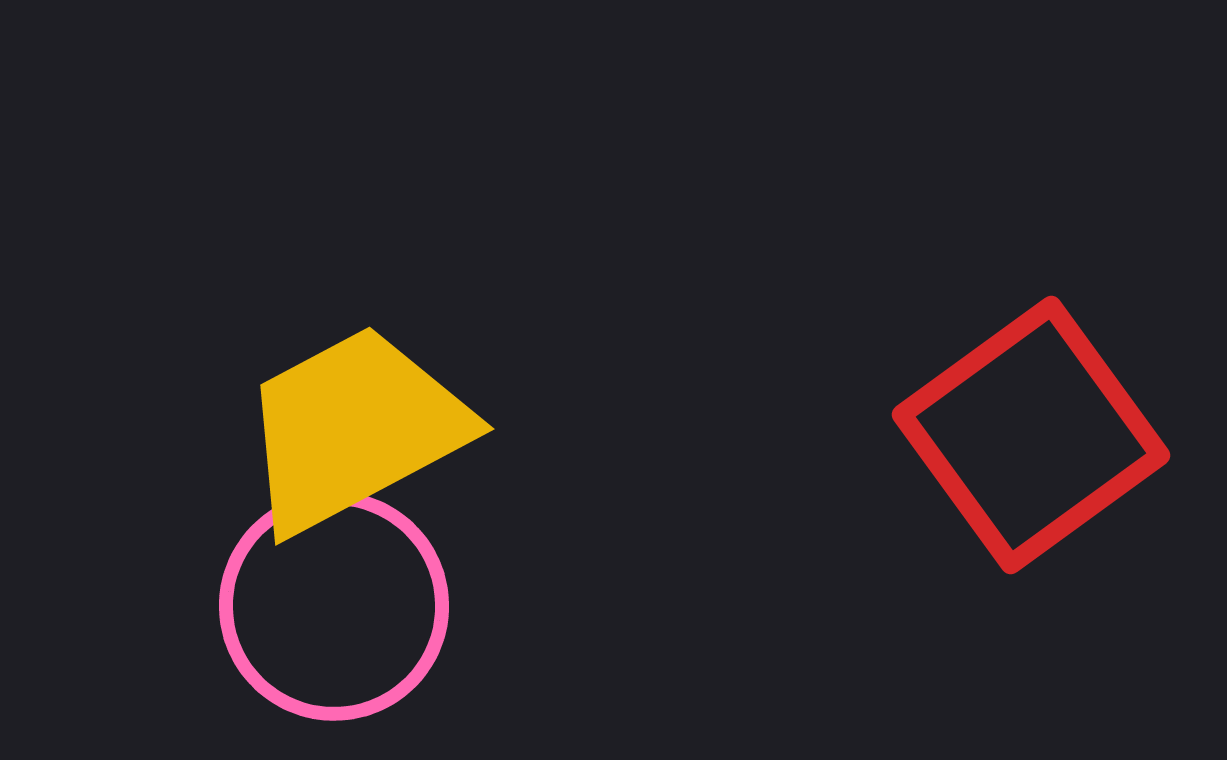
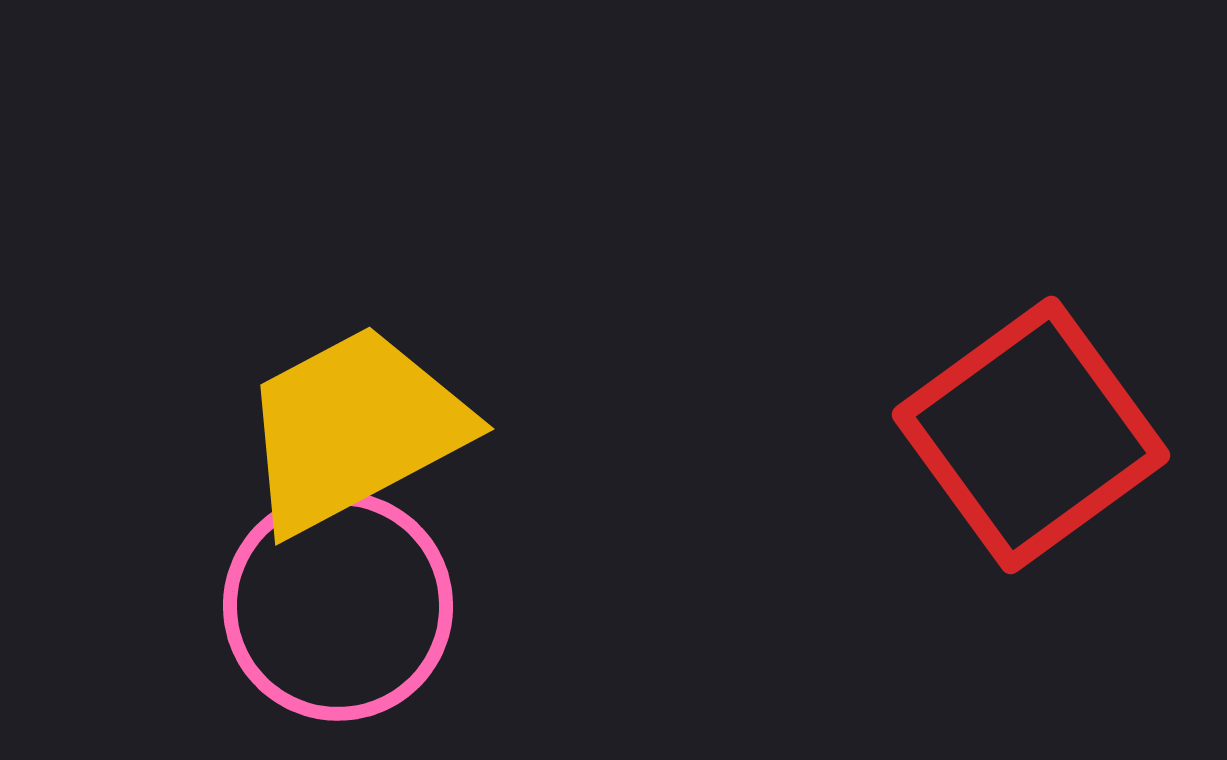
pink circle: moved 4 px right
